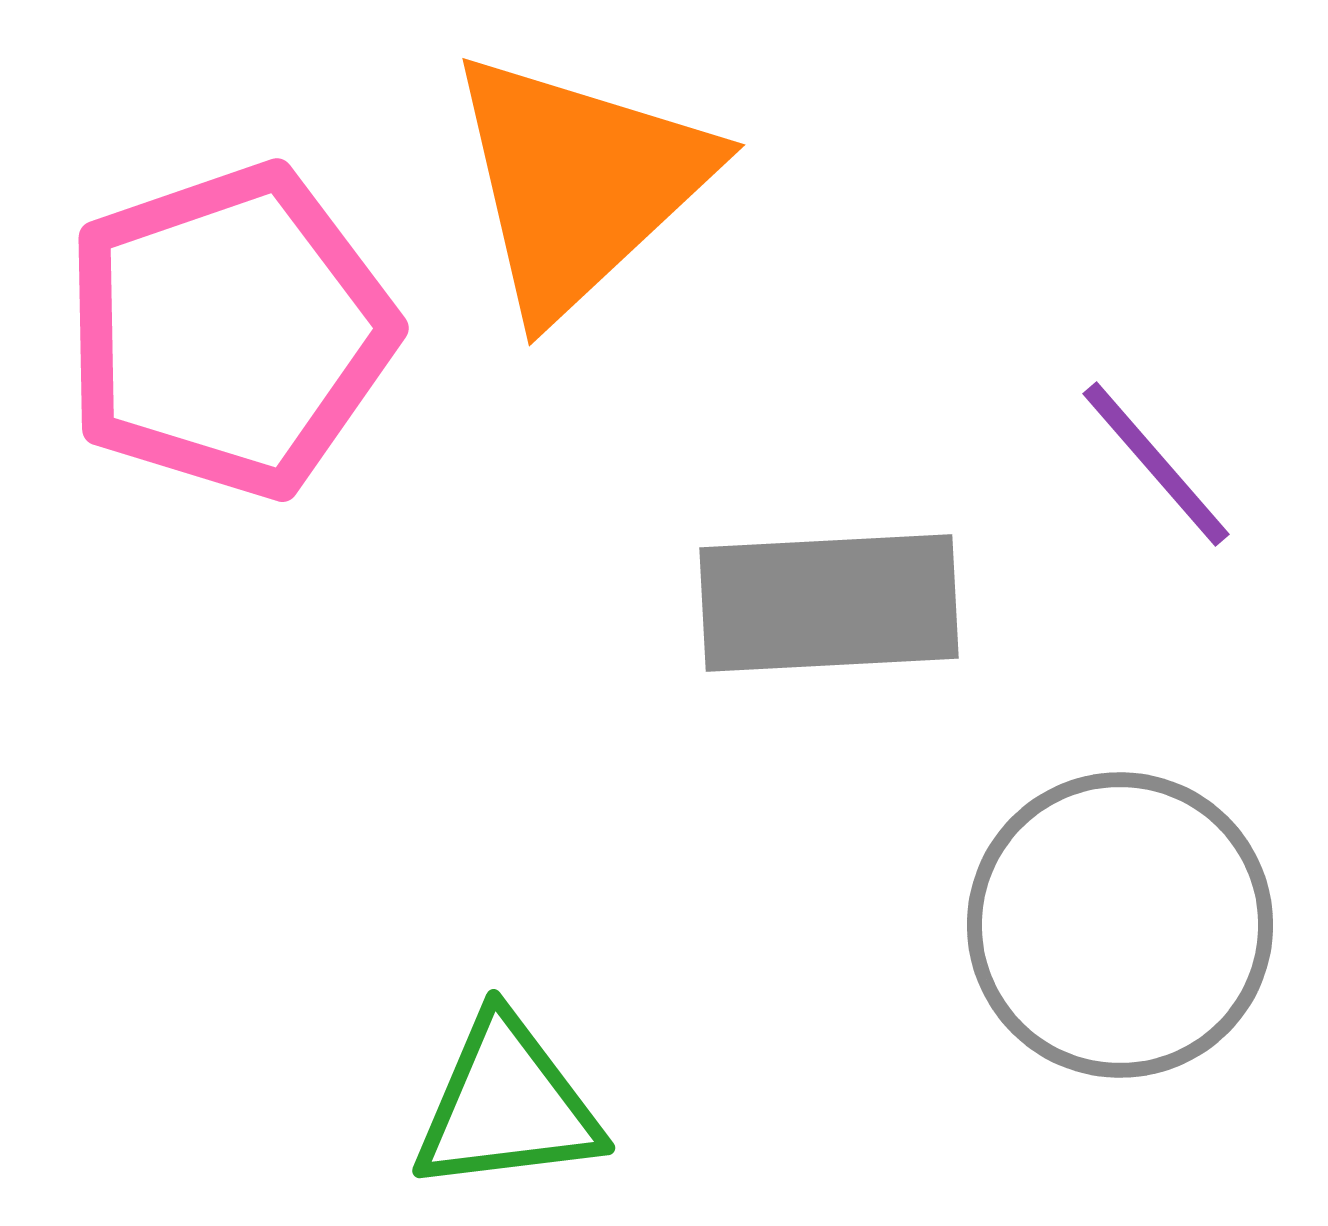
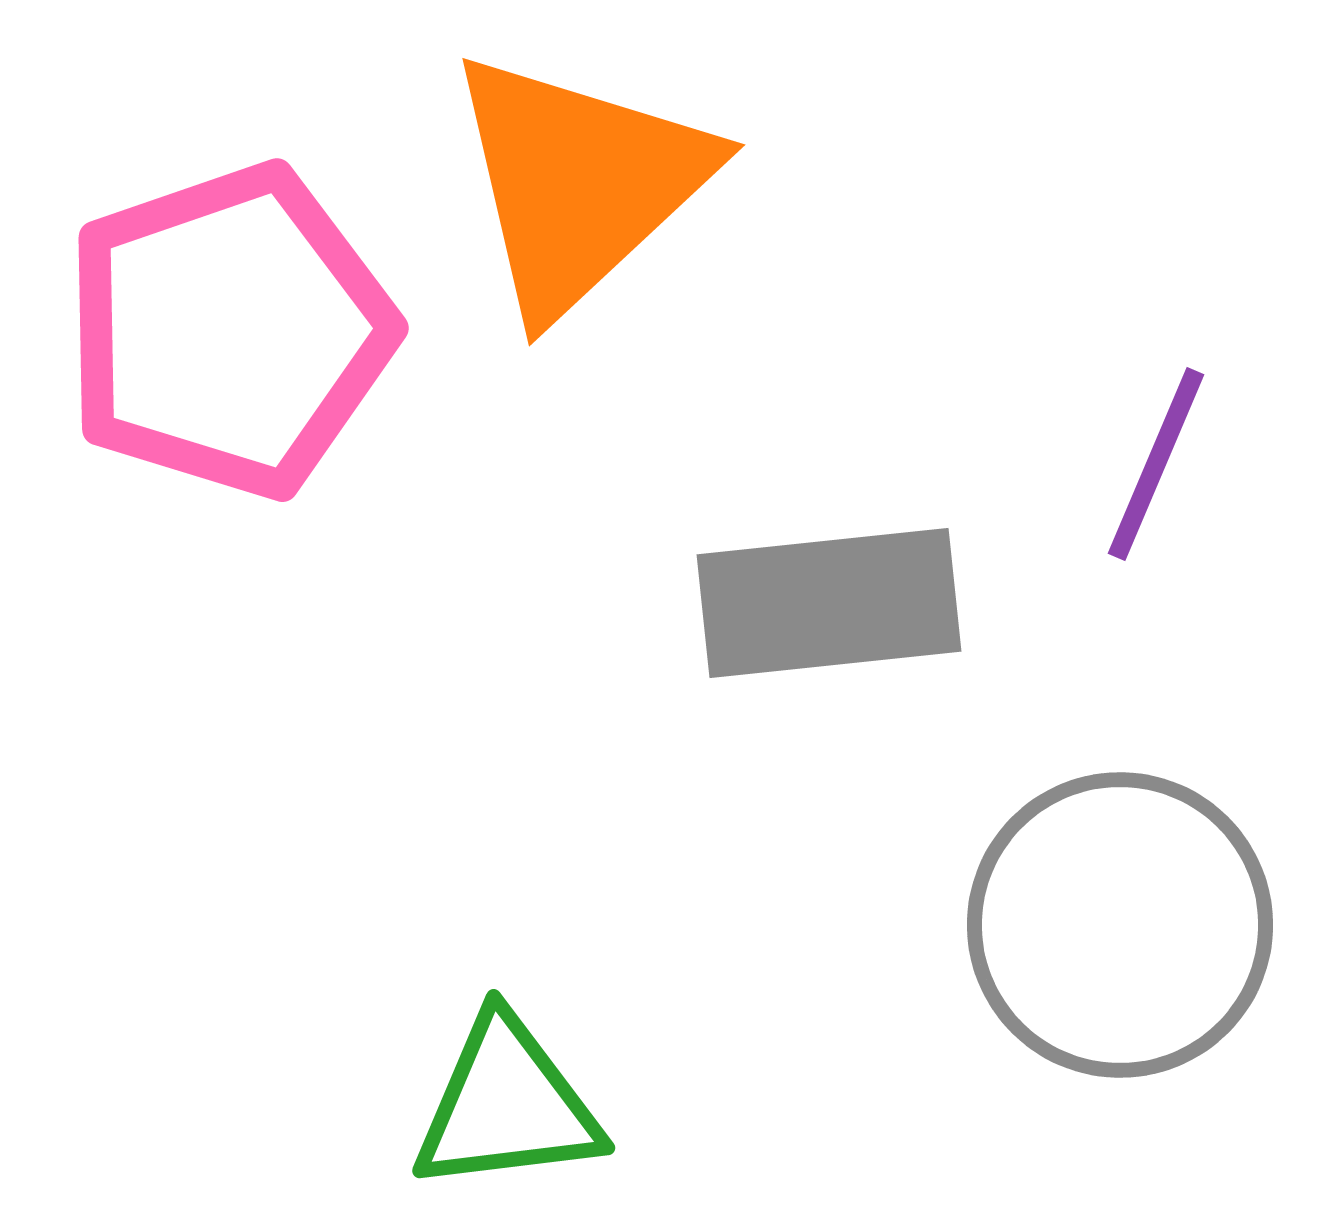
purple line: rotated 64 degrees clockwise
gray rectangle: rotated 3 degrees counterclockwise
